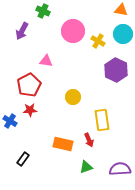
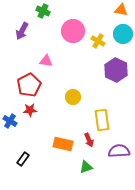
purple semicircle: moved 1 px left, 18 px up
